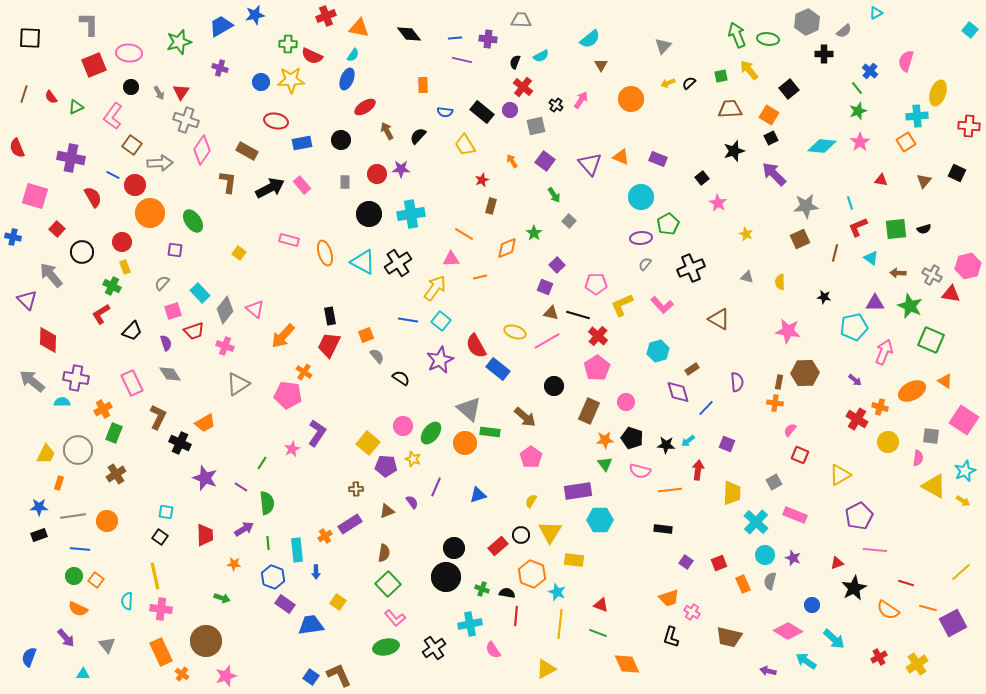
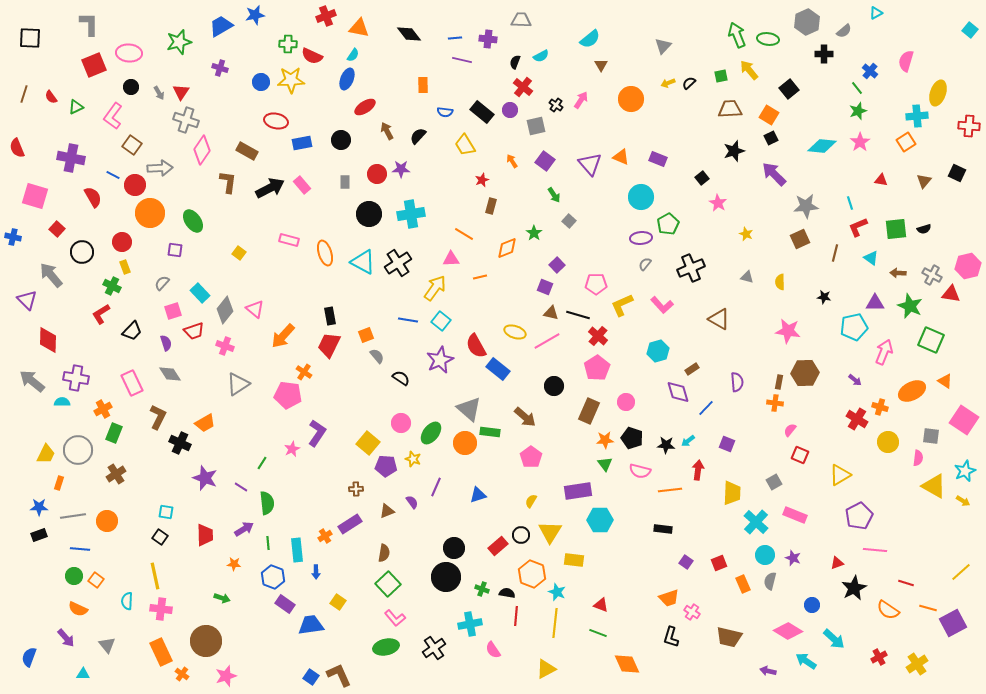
gray arrow at (160, 163): moved 5 px down
pink circle at (403, 426): moved 2 px left, 3 px up
yellow line at (560, 624): moved 5 px left, 1 px up
